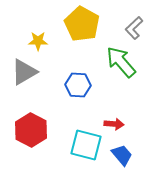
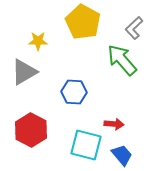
yellow pentagon: moved 1 px right, 2 px up
green arrow: moved 1 px right, 2 px up
blue hexagon: moved 4 px left, 7 px down
